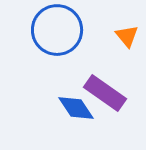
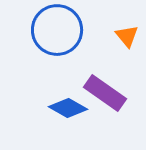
blue diamond: moved 8 px left; rotated 27 degrees counterclockwise
